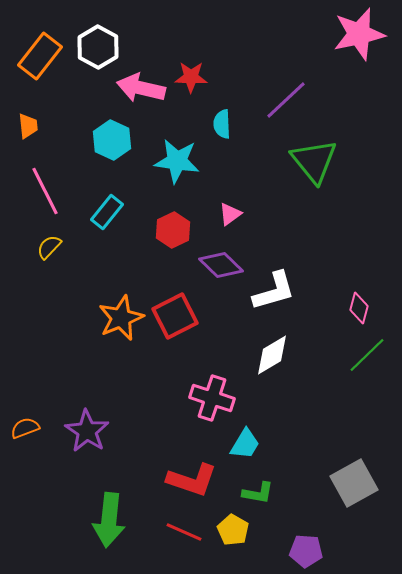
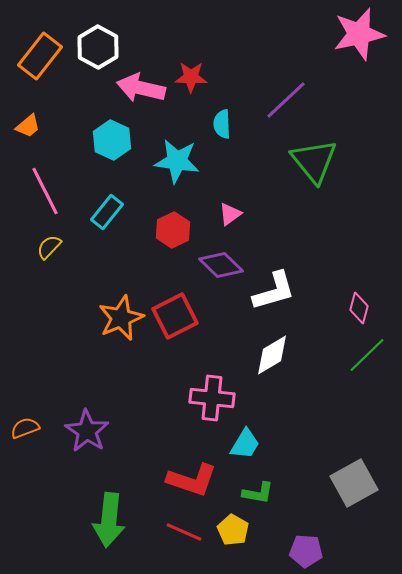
orange trapezoid: rotated 56 degrees clockwise
pink cross: rotated 12 degrees counterclockwise
